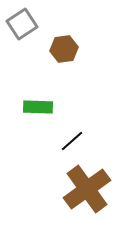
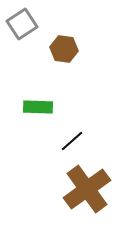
brown hexagon: rotated 16 degrees clockwise
